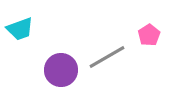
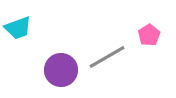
cyan trapezoid: moved 2 px left, 1 px up
